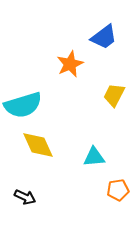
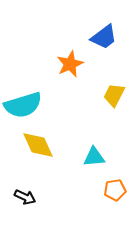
orange pentagon: moved 3 px left
